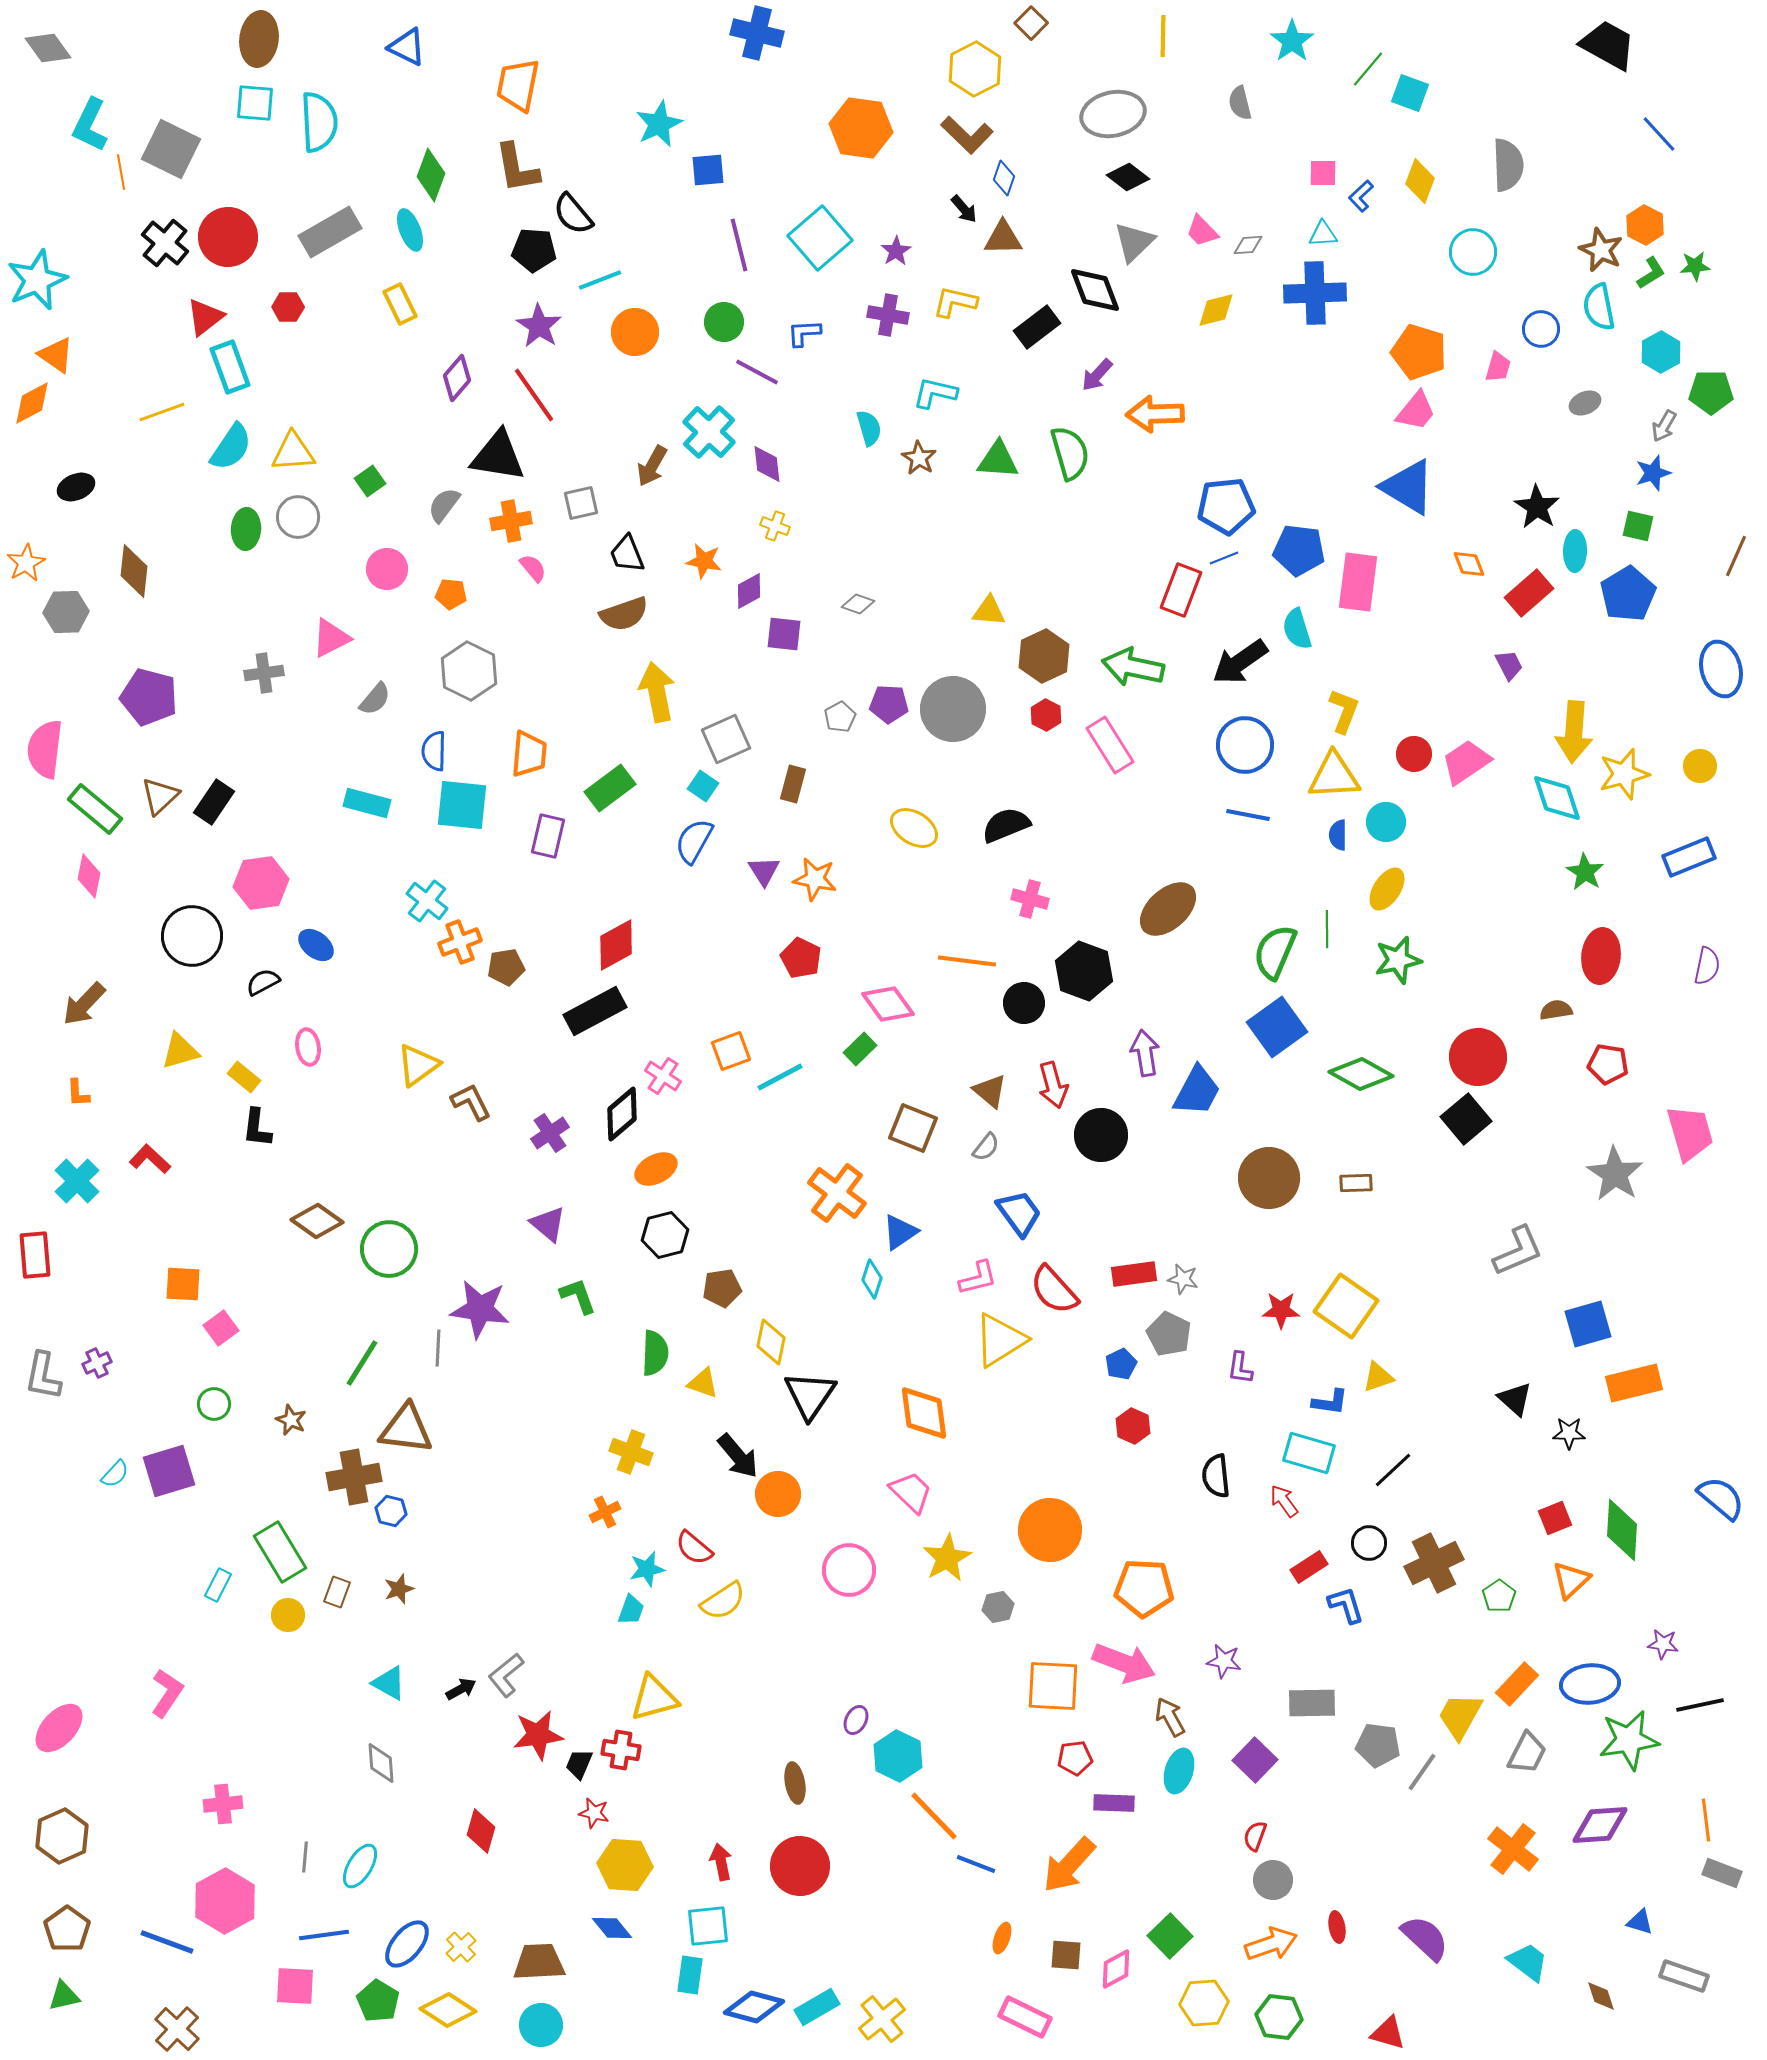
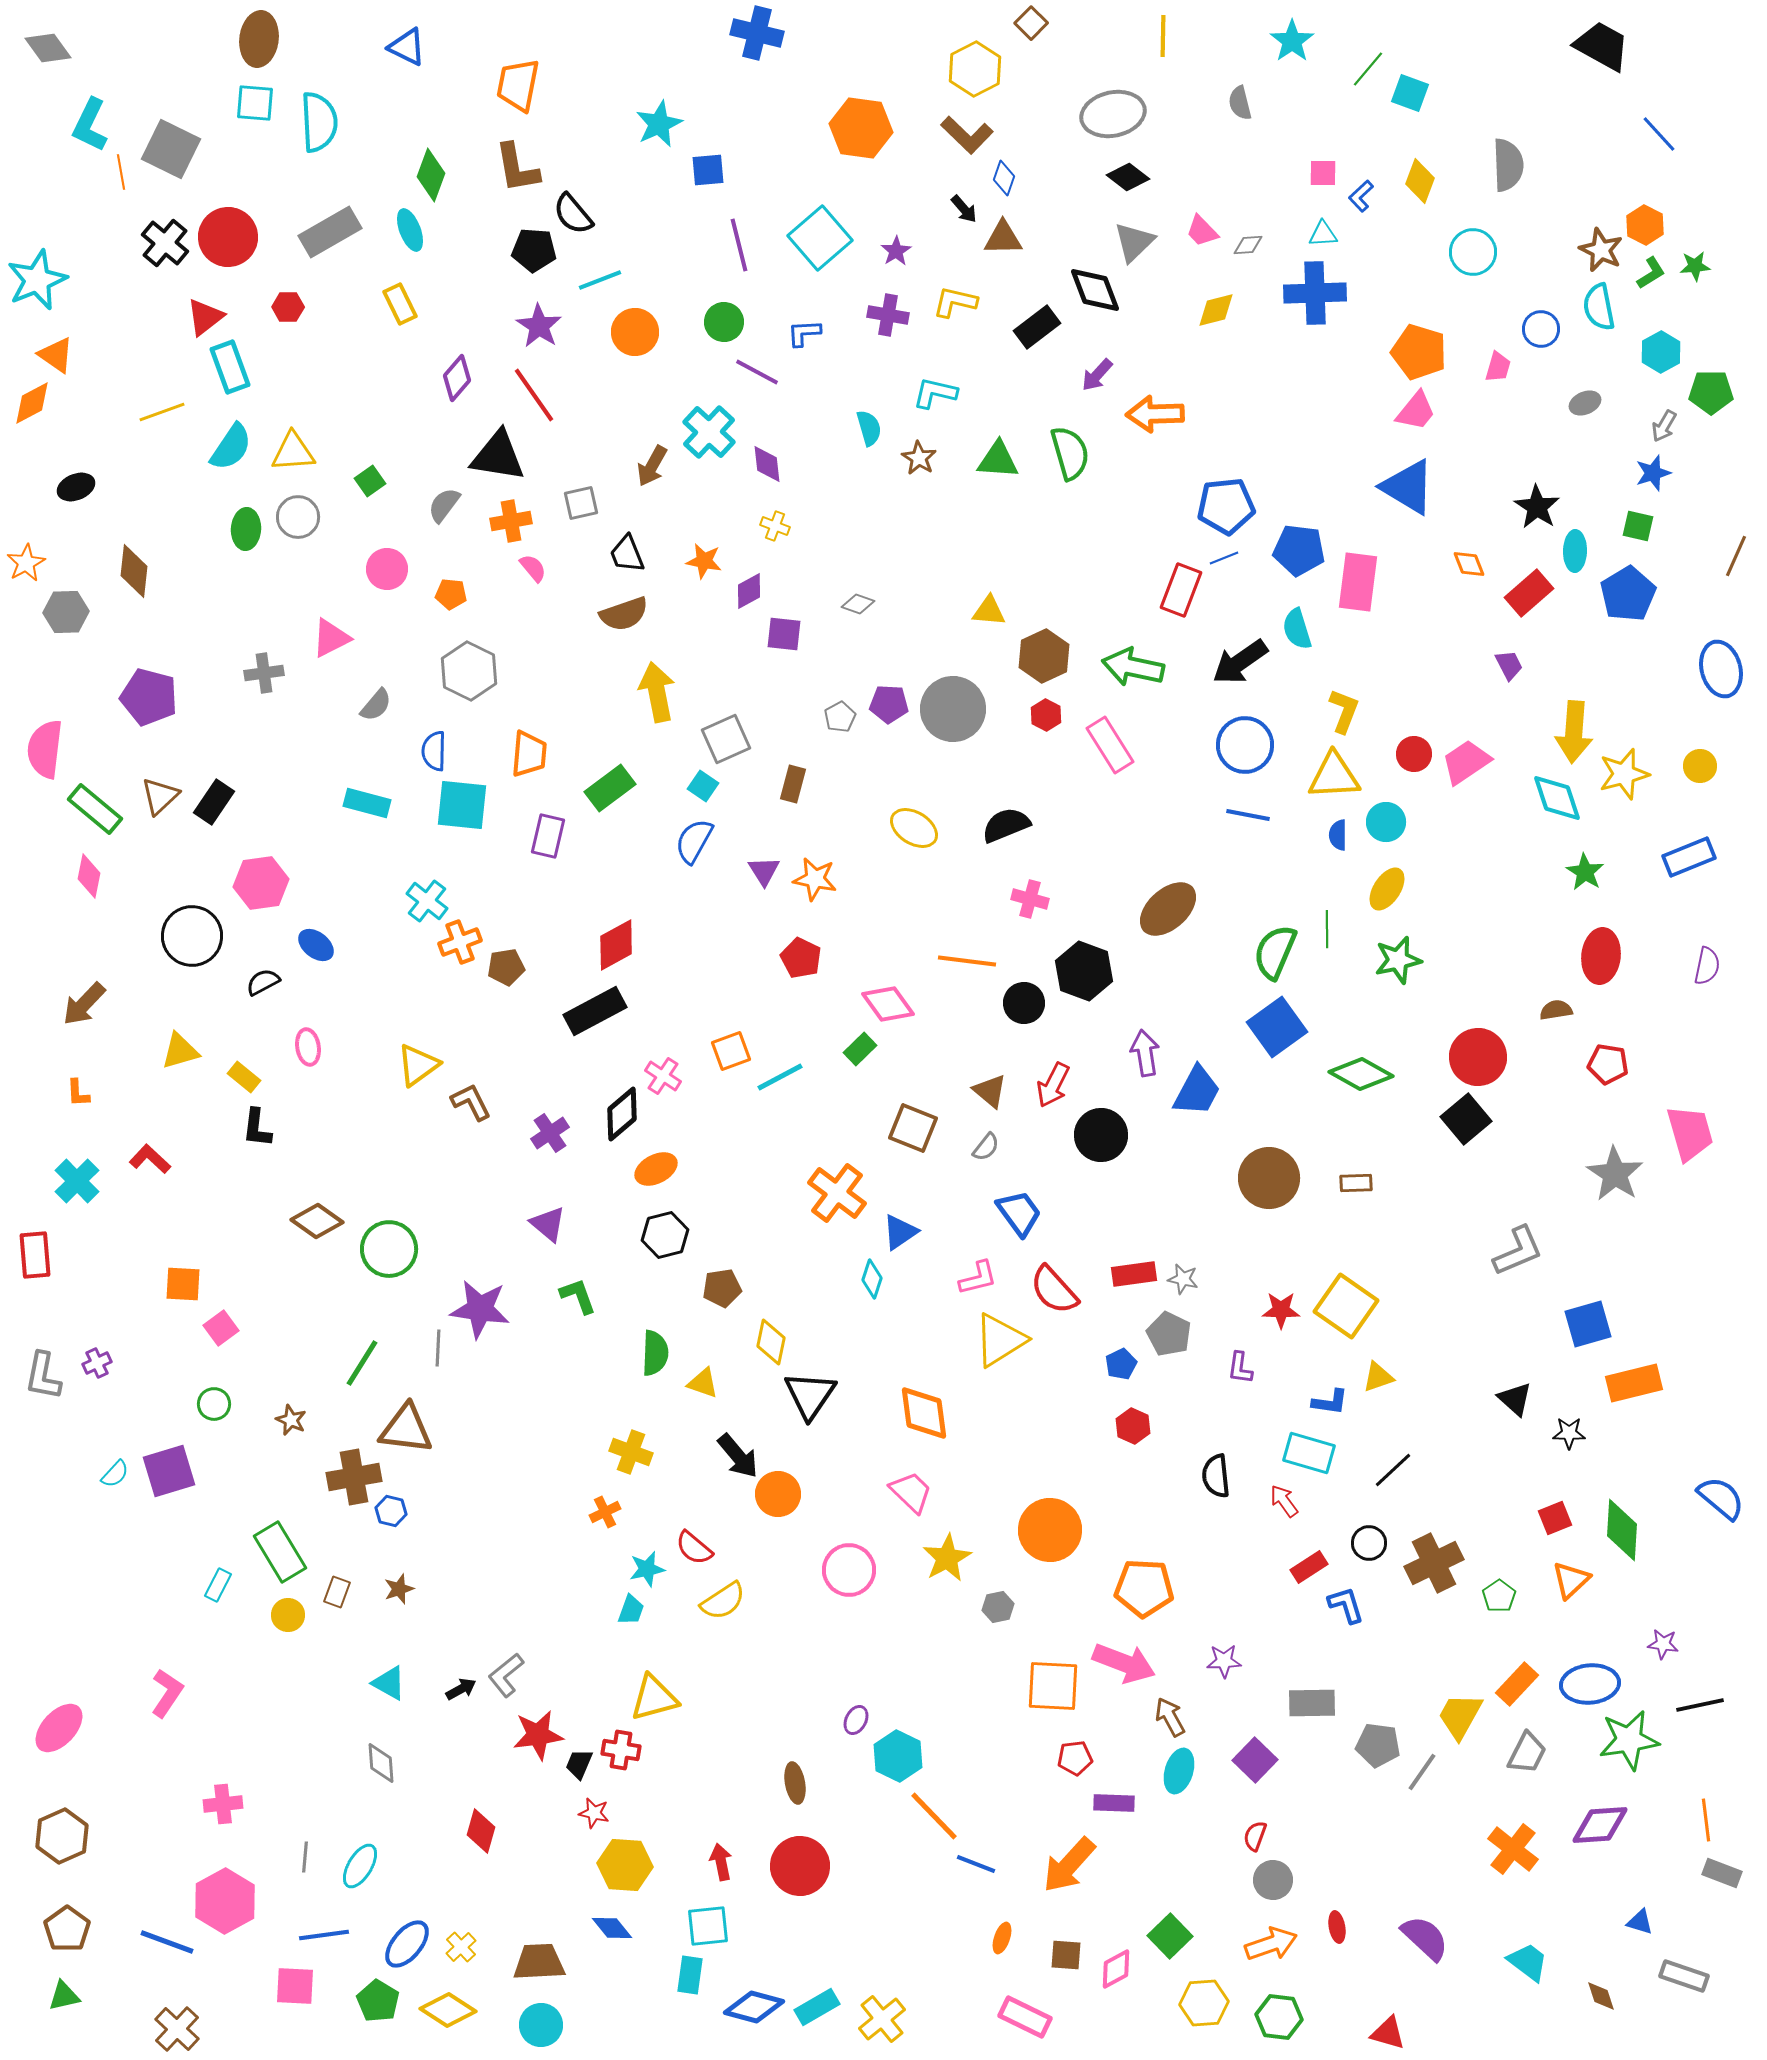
black trapezoid at (1608, 45): moved 6 px left, 1 px down
gray semicircle at (375, 699): moved 1 px right, 6 px down
red arrow at (1053, 1085): rotated 42 degrees clockwise
purple star at (1224, 1661): rotated 12 degrees counterclockwise
